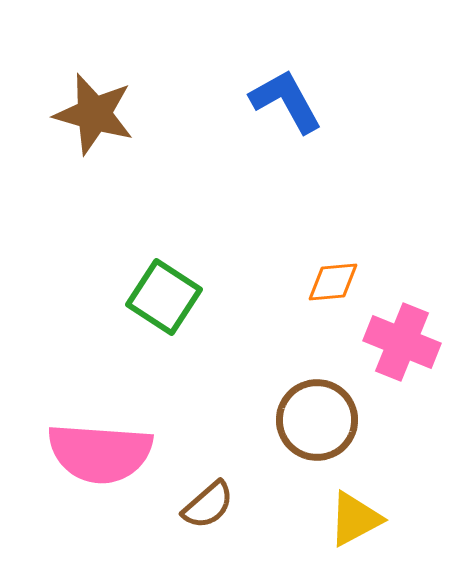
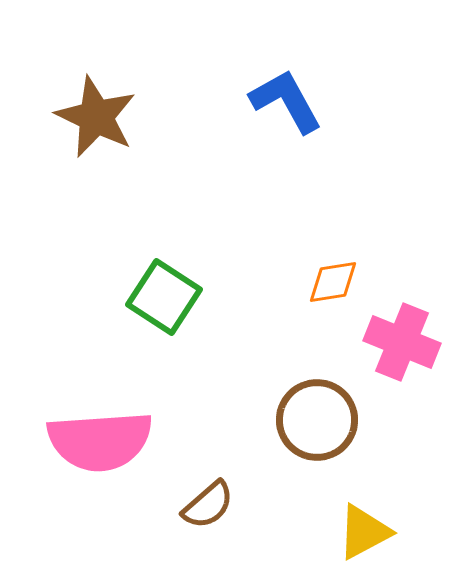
brown star: moved 2 px right, 3 px down; rotated 10 degrees clockwise
orange diamond: rotated 4 degrees counterclockwise
pink semicircle: moved 12 px up; rotated 8 degrees counterclockwise
yellow triangle: moved 9 px right, 13 px down
